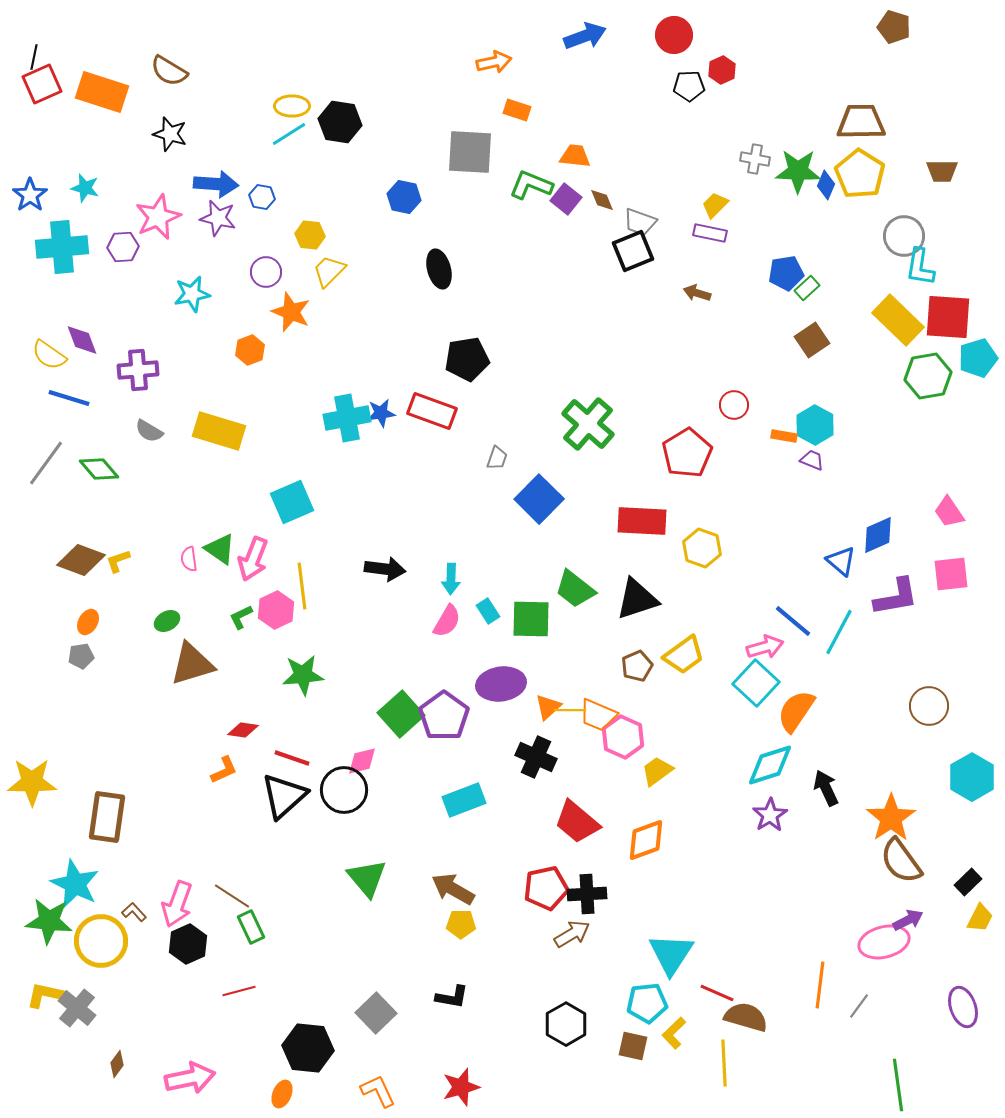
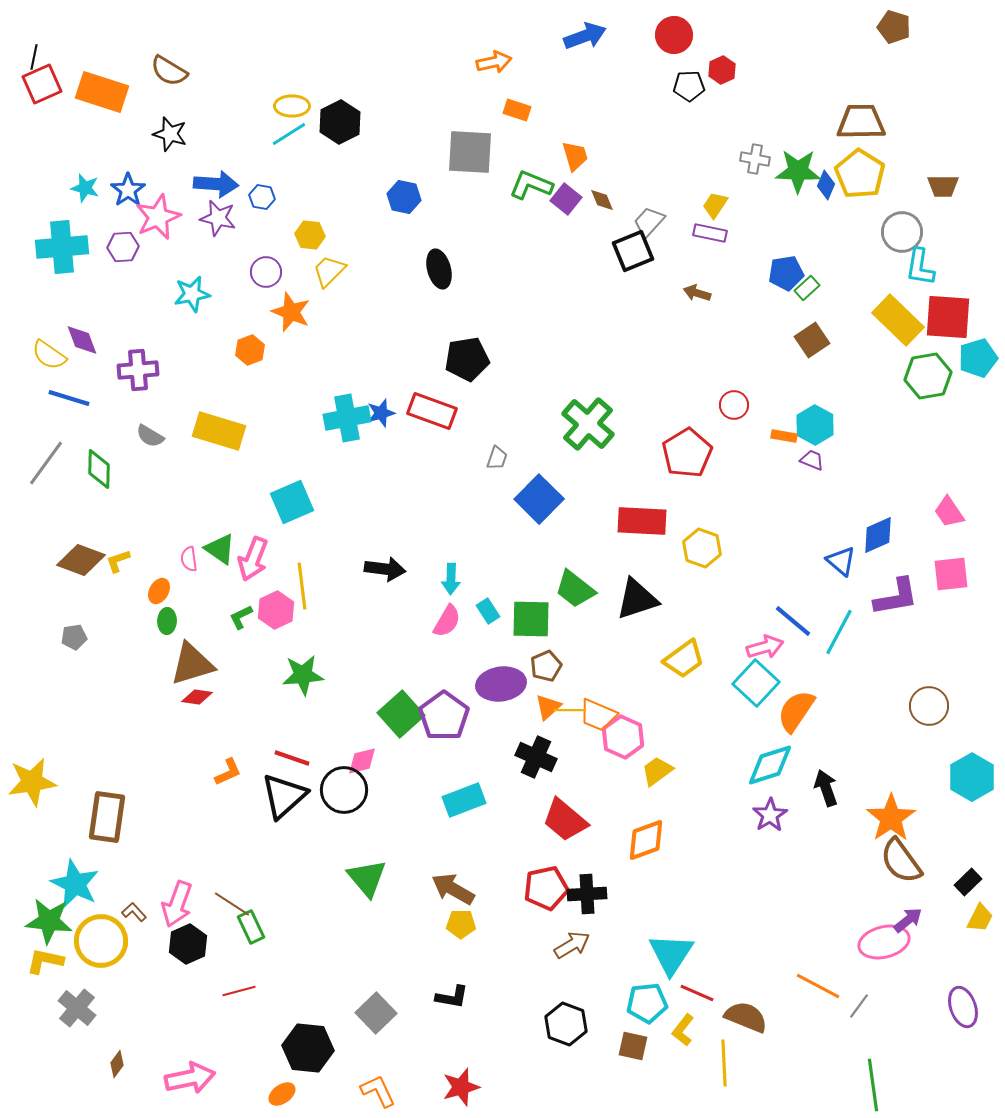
black hexagon at (340, 122): rotated 24 degrees clockwise
orange trapezoid at (575, 156): rotated 68 degrees clockwise
brown trapezoid at (942, 171): moved 1 px right, 15 px down
blue star at (30, 195): moved 98 px right, 5 px up
yellow trapezoid at (715, 205): rotated 12 degrees counterclockwise
gray trapezoid at (640, 222): moved 9 px right; rotated 112 degrees clockwise
gray circle at (904, 236): moved 2 px left, 4 px up
blue star at (381, 413): rotated 8 degrees counterclockwise
gray semicircle at (149, 431): moved 1 px right, 5 px down
green diamond at (99, 469): rotated 42 degrees clockwise
green ellipse at (167, 621): rotated 60 degrees counterclockwise
orange ellipse at (88, 622): moved 71 px right, 31 px up
yellow trapezoid at (684, 655): moved 4 px down
gray pentagon at (81, 656): moved 7 px left, 19 px up
brown pentagon at (637, 666): moved 91 px left
red diamond at (243, 730): moved 46 px left, 33 px up
orange L-shape at (224, 770): moved 4 px right, 2 px down
yellow star at (32, 782): rotated 9 degrees counterclockwise
black arrow at (826, 788): rotated 6 degrees clockwise
red trapezoid at (577, 822): moved 12 px left, 2 px up
brown line at (232, 896): moved 8 px down
purple arrow at (908, 920): rotated 12 degrees counterclockwise
brown arrow at (572, 934): moved 11 px down
orange line at (820, 985): moved 2 px left, 1 px down; rotated 69 degrees counterclockwise
red line at (717, 993): moved 20 px left
yellow L-shape at (45, 995): moved 34 px up
brown semicircle at (746, 1017): rotated 6 degrees clockwise
black hexagon at (566, 1024): rotated 9 degrees counterclockwise
yellow L-shape at (674, 1033): moved 9 px right, 3 px up; rotated 8 degrees counterclockwise
green line at (898, 1085): moved 25 px left
orange ellipse at (282, 1094): rotated 32 degrees clockwise
